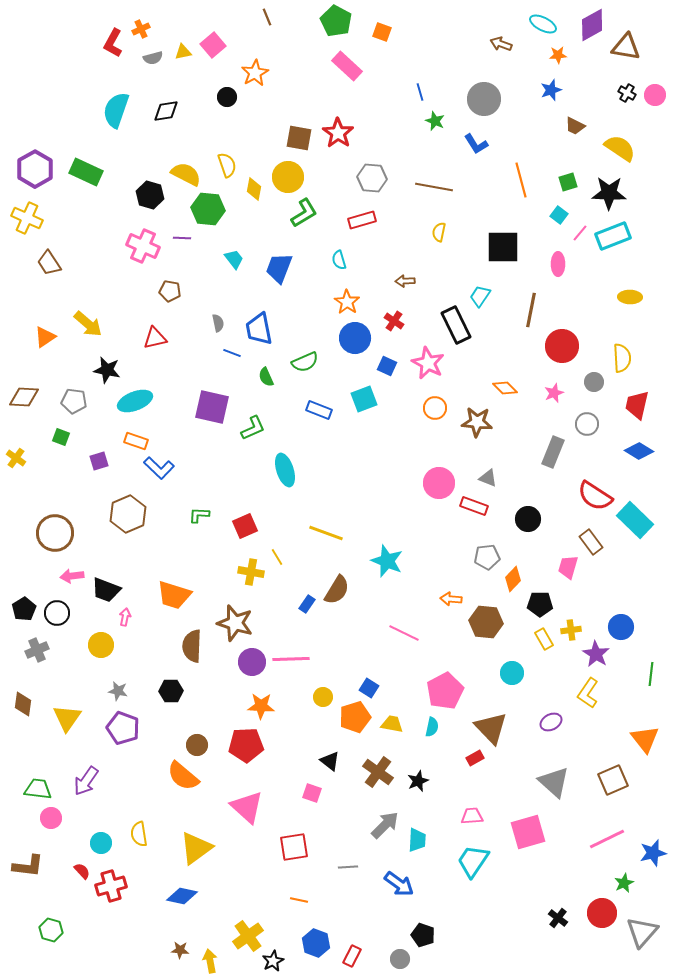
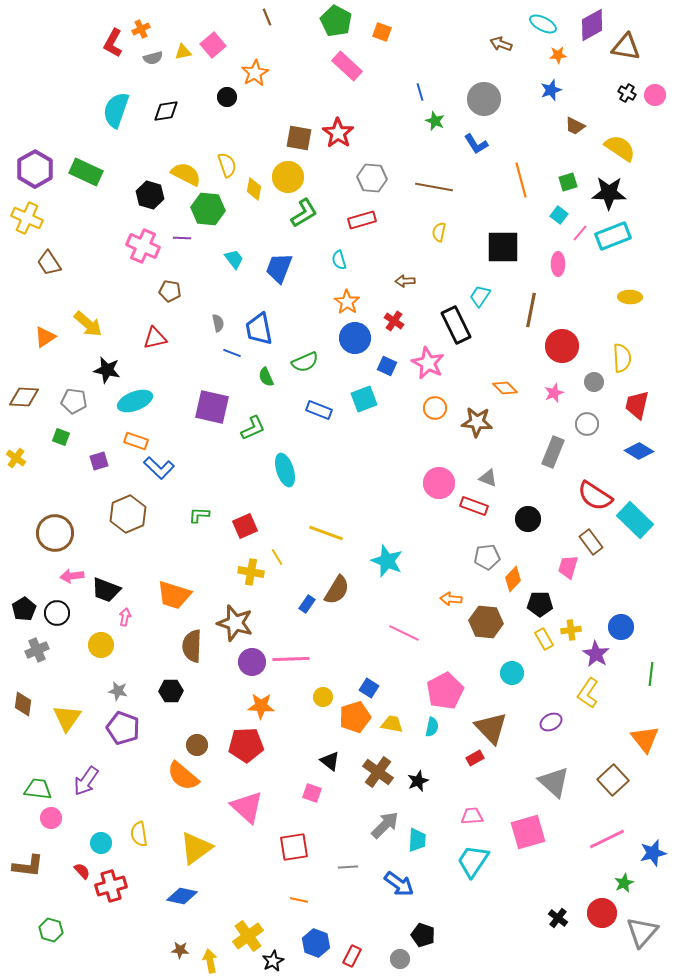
brown square at (613, 780): rotated 20 degrees counterclockwise
